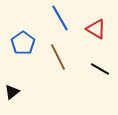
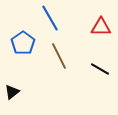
blue line: moved 10 px left
red triangle: moved 5 px right, 2 px up; rotated 30 degrees counterclockwise
brown line: moved 1 px right, 1 px up
